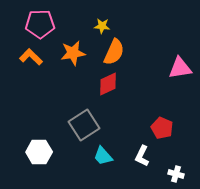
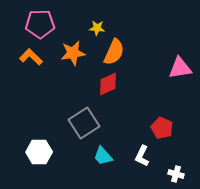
yellow star: moved 5 px left, 2 px down
gray square: moved 2 px up
